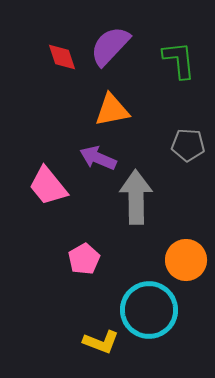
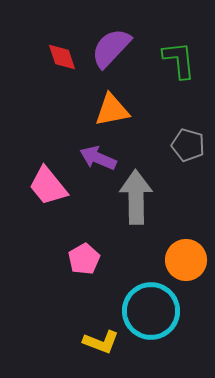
purple semicircle: moved 1 px right, 2 px down
gray pentagon: rotated 12 degrees clockwise
cyan circle: moved 2 px right, 1 px down
